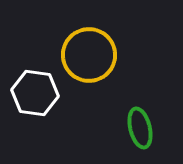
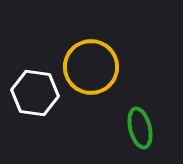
yellow circle: moved 2 px right, 12 px down
